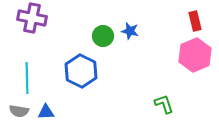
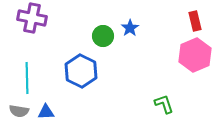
blue star: moved 3 px up; rotated 24 degrees clockwise
